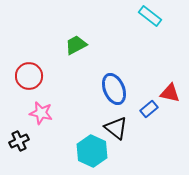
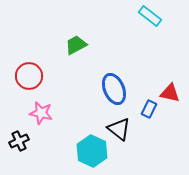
blue rectangle: rotated 24 degrees counterclockwise
black triangle: moved 3 px right, 1 px down
